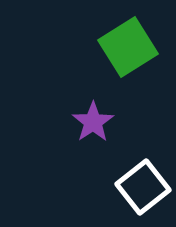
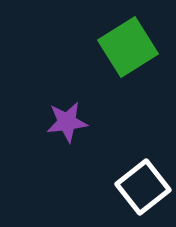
purple star: moved 26 px left; rotated 27 degrees clockwise
